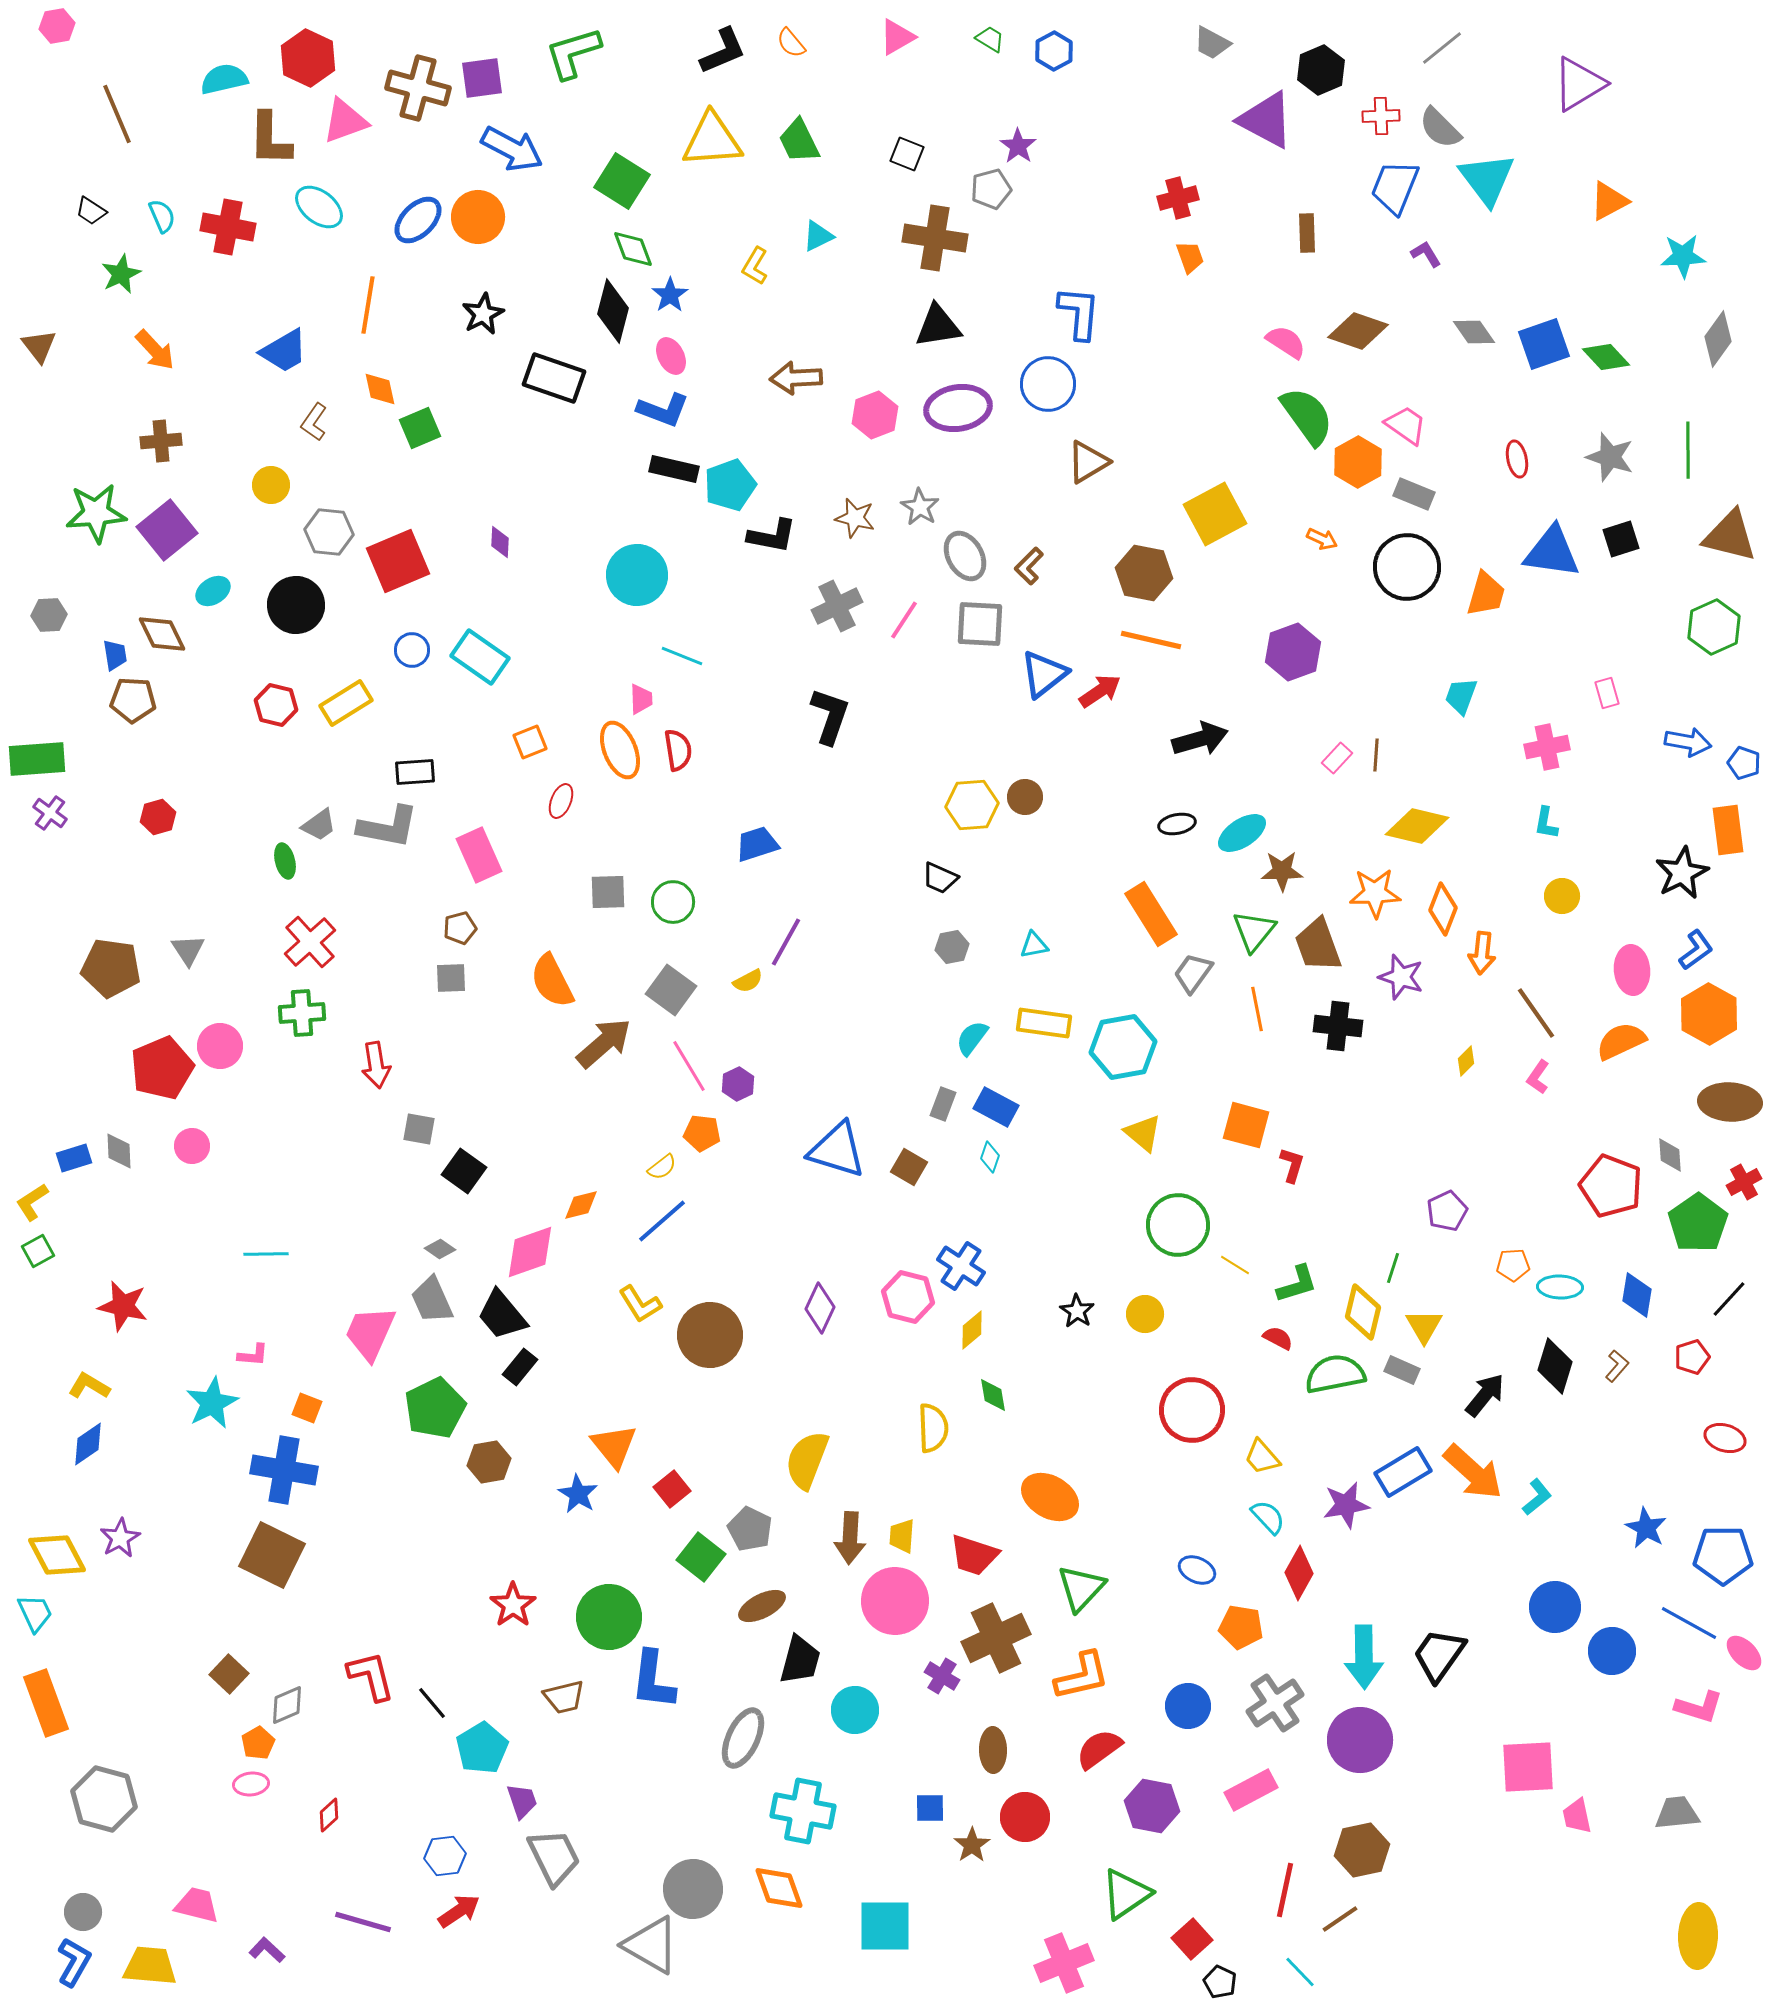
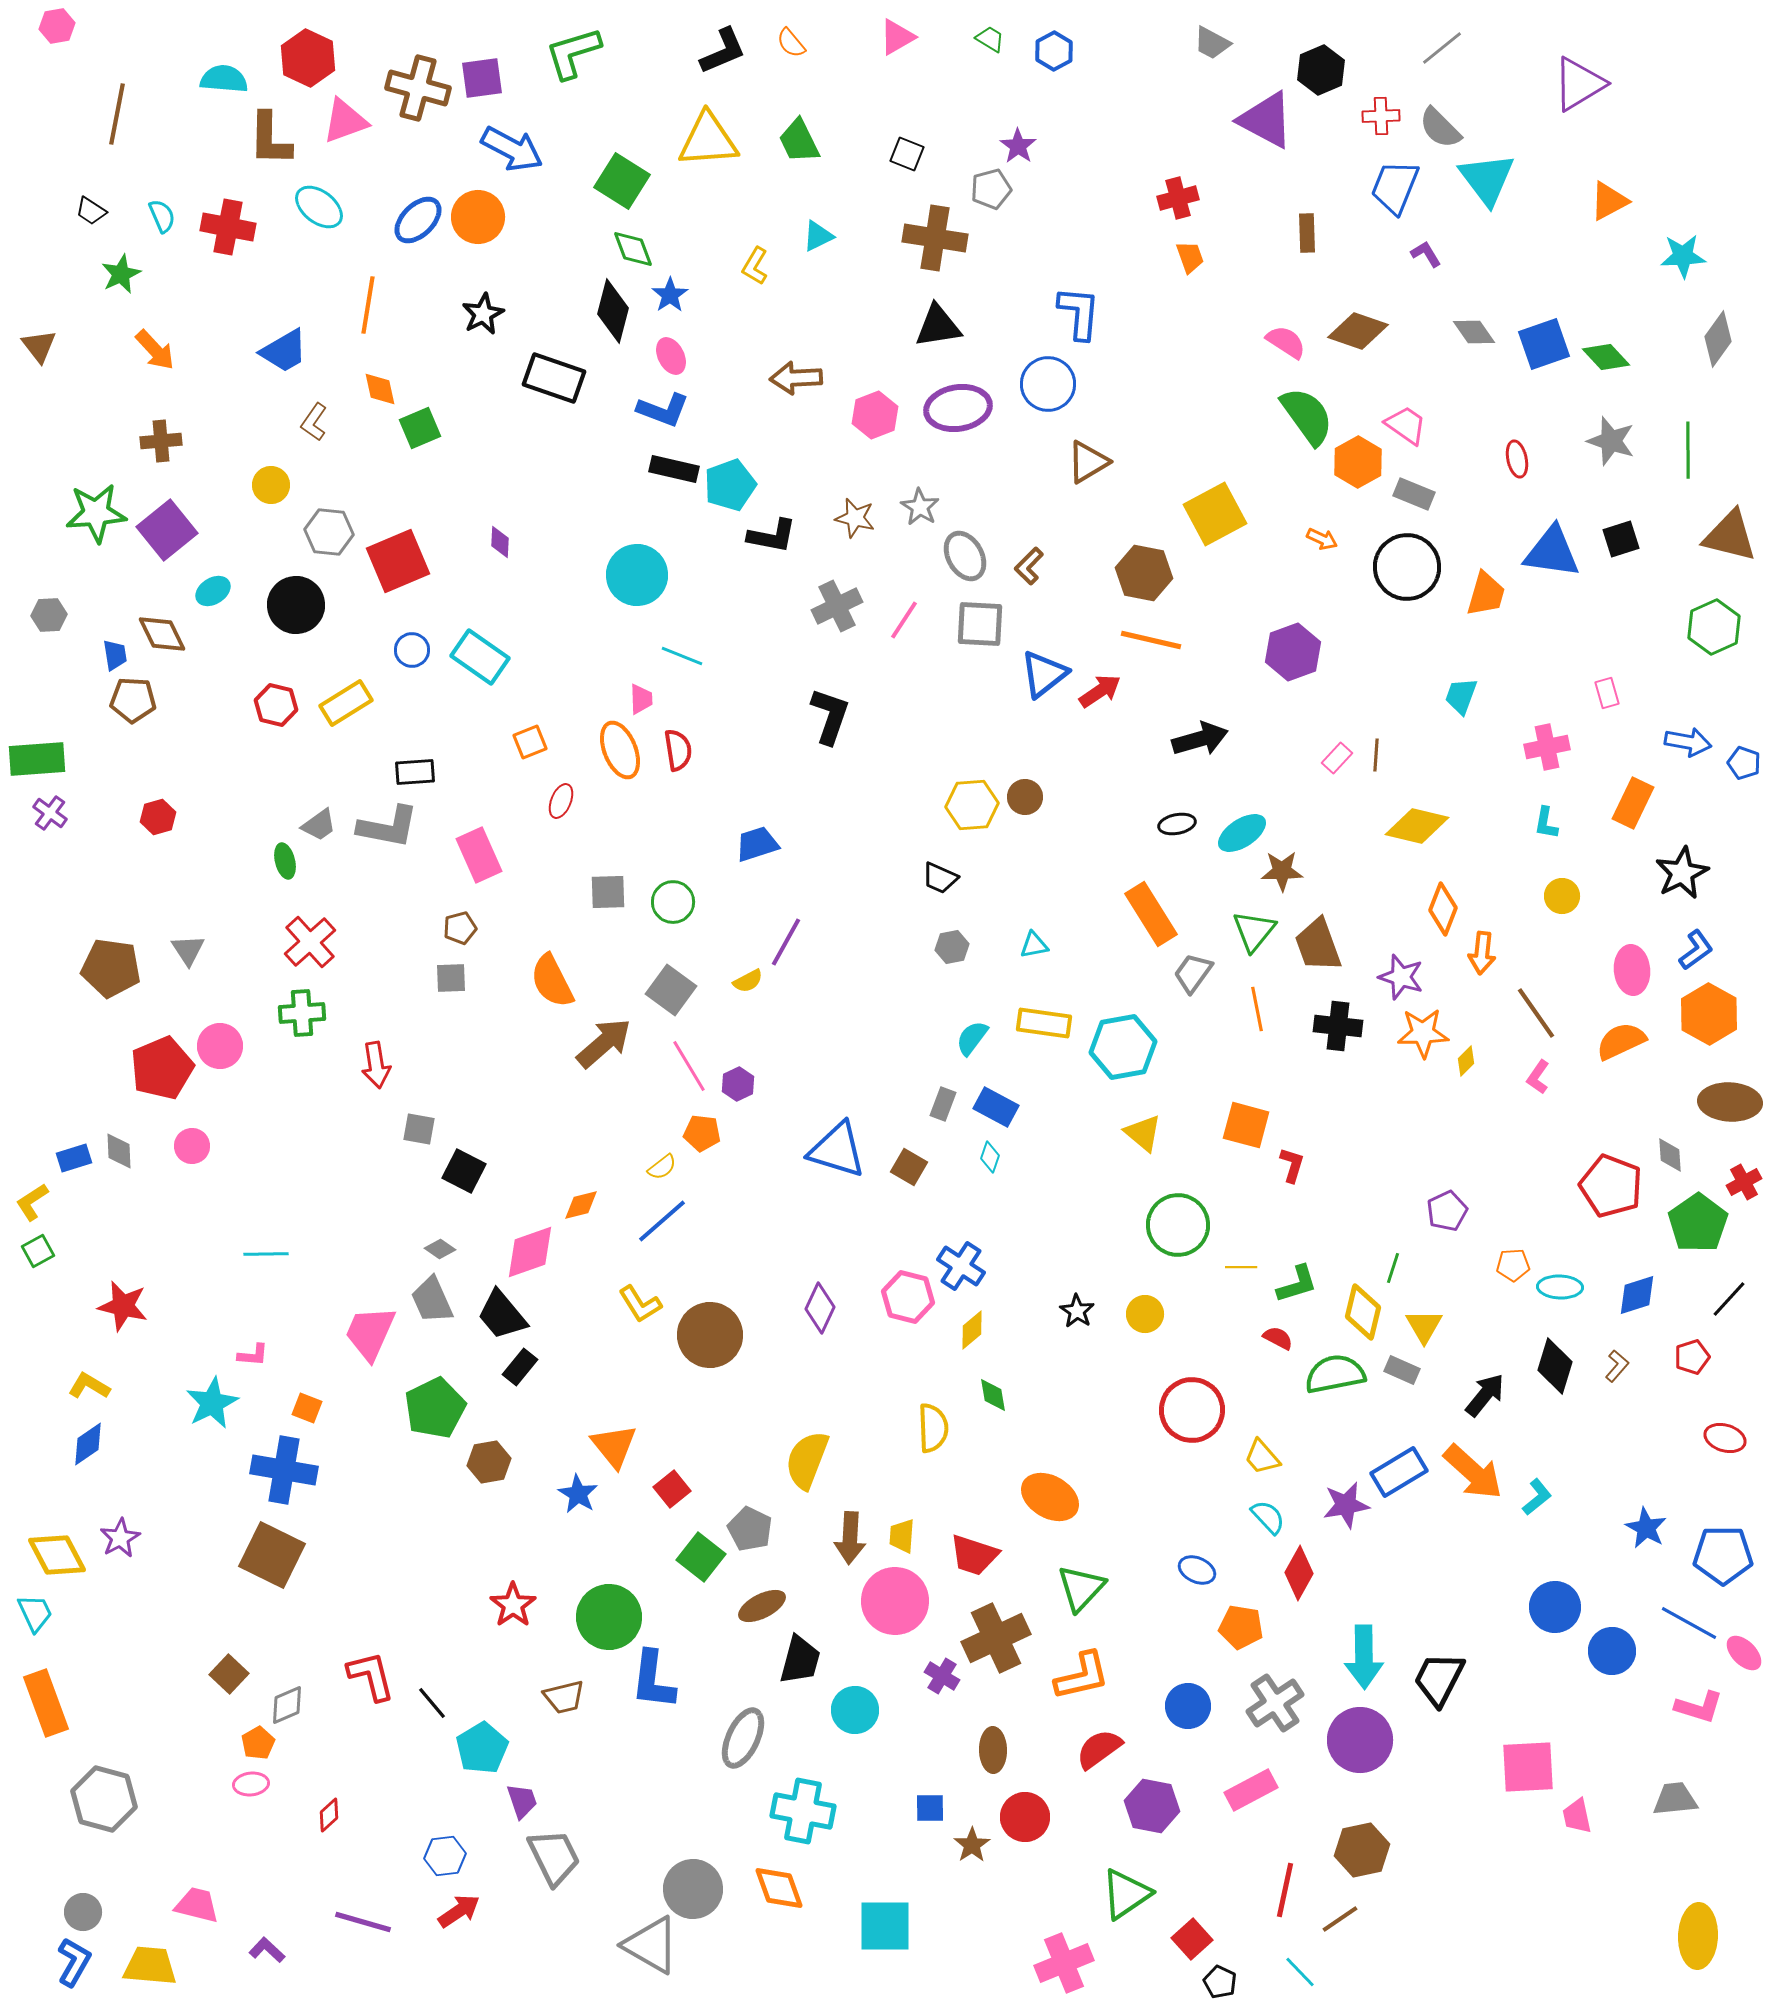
cyan semicircle at (224, 79): rotated 18 degrees clockwise
brown line at (117, 114): rotated 34 degrees clockwise
yellow triangle at (712, 140): moved 4 px left
gray star at (1610, 457): moved 1 px right, 16 px up
orange rectangle at (1728, 830): moved 95 px left, 27 px up; rotated 33 degrees clockwise
orange star at (1375, 893): moved 48 px right, 140 px down
black square at (464, 1171): rotated 9 degrees counterclockwise
yellow line at (1235, 1265): moved 6 px right, 2 px down; rotated 32 degrees counterclockwise
blue diamond at (1637, 1295): rotated 63 degrees clockwise
blue rectangle at (1403, 1472): moved 4 px left
black trapezoid at (1439, 1655): moved 24 px down; rotated 8 degrees counterclockwise
gray trapezoid at (1677, 1813): moved 2 px left, 14 px up
